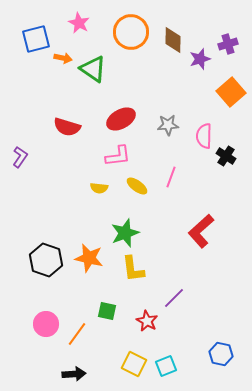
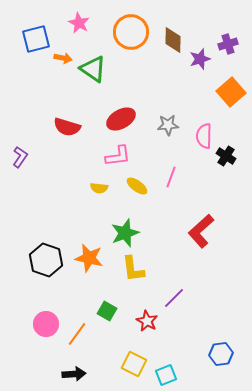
green square: rotated 18 degrees clockwise
blue hexagon: rotated 20 degrees counterclockwise
cyan square: moved 9 px down
